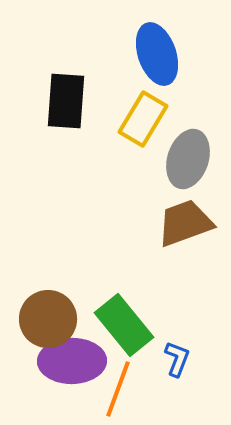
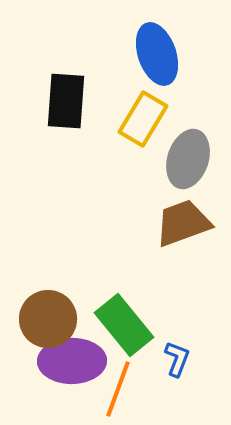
brown trapezoid: moved 2 px left
